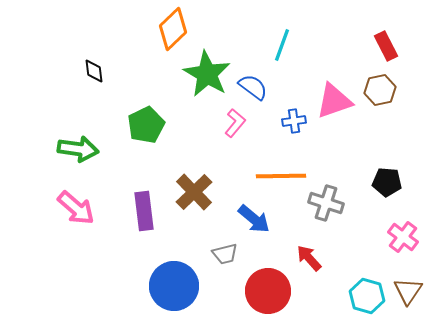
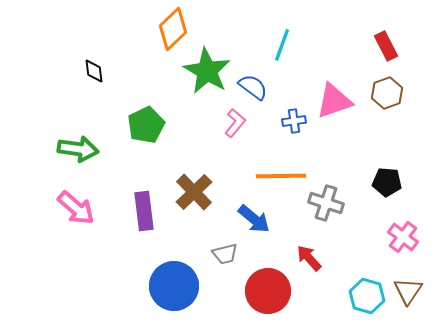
green star: moved 3 px up
brown hexagon: moved 7 px right, 3 px down; rotated 8 degrees counterclockwise
